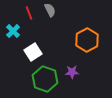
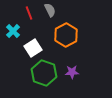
orange hexagon: moved 21 px left, 5 px up
white square: moved 4 px up
green hexagon: moved 1 px left, 6 px up
